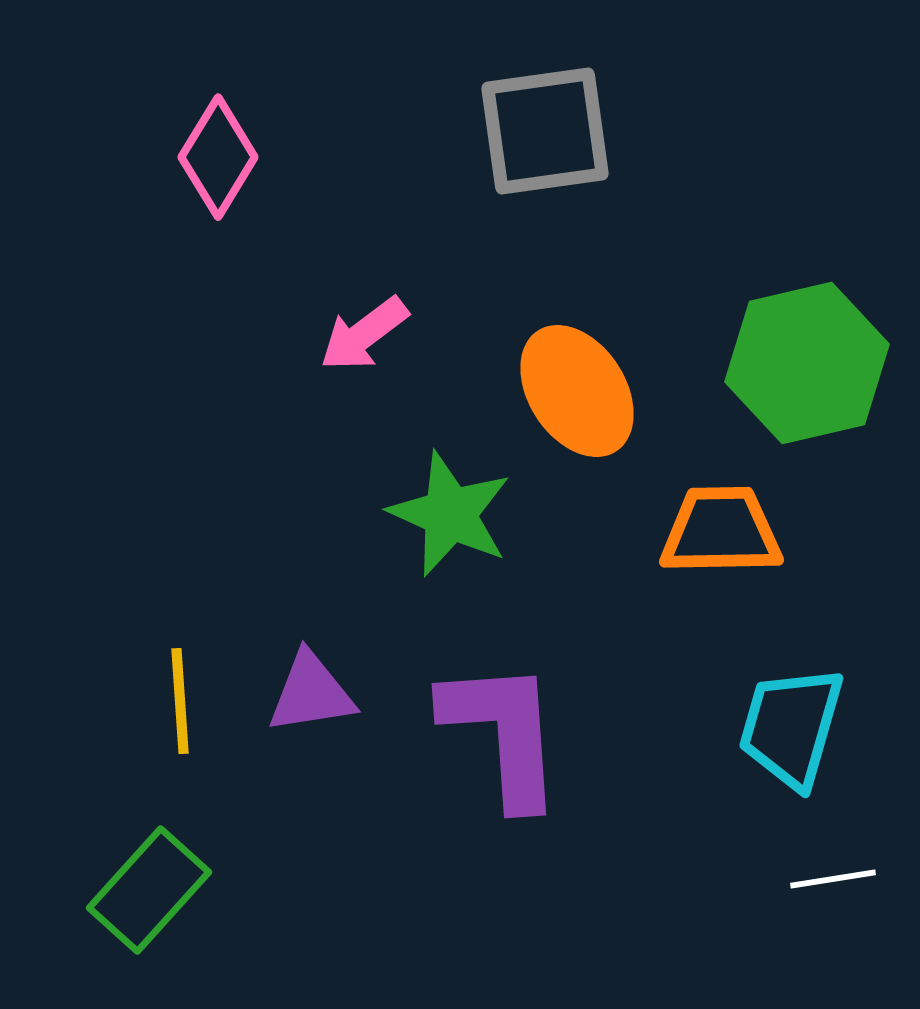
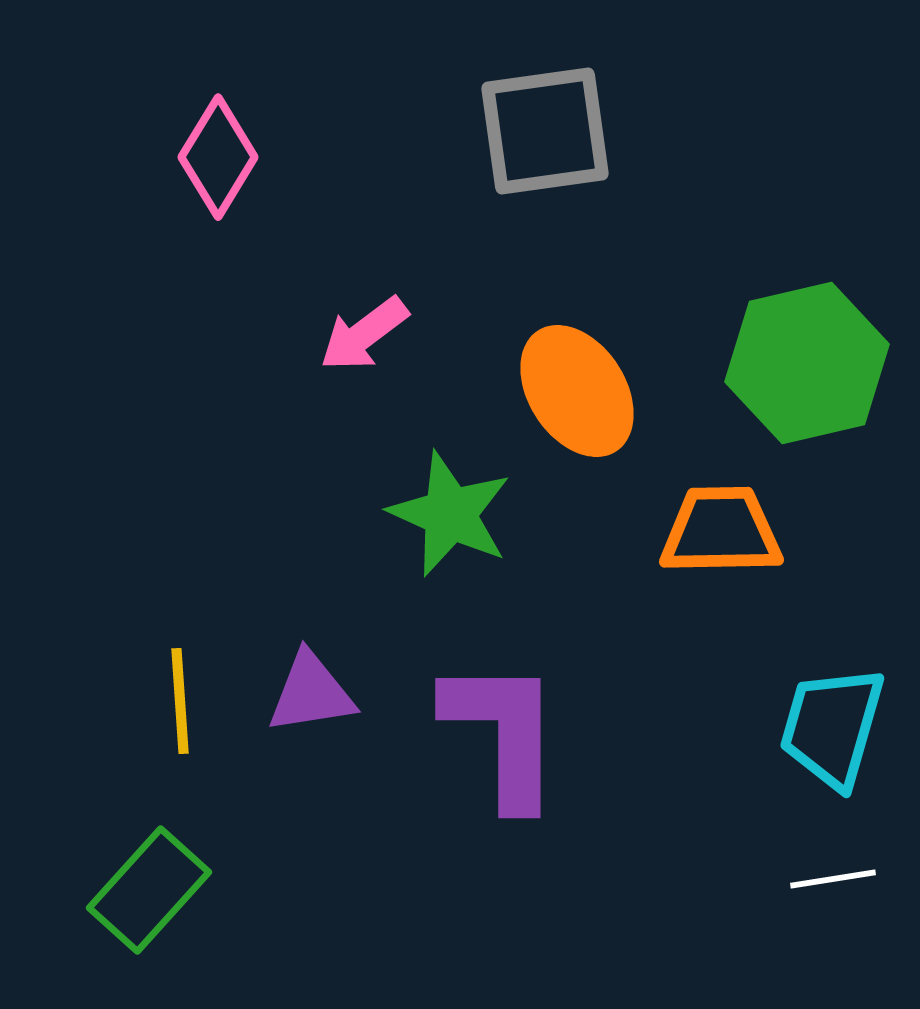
cyan trapezoid: moved 41 px right
purple L-shape: rotated 4 degrees clockwise
